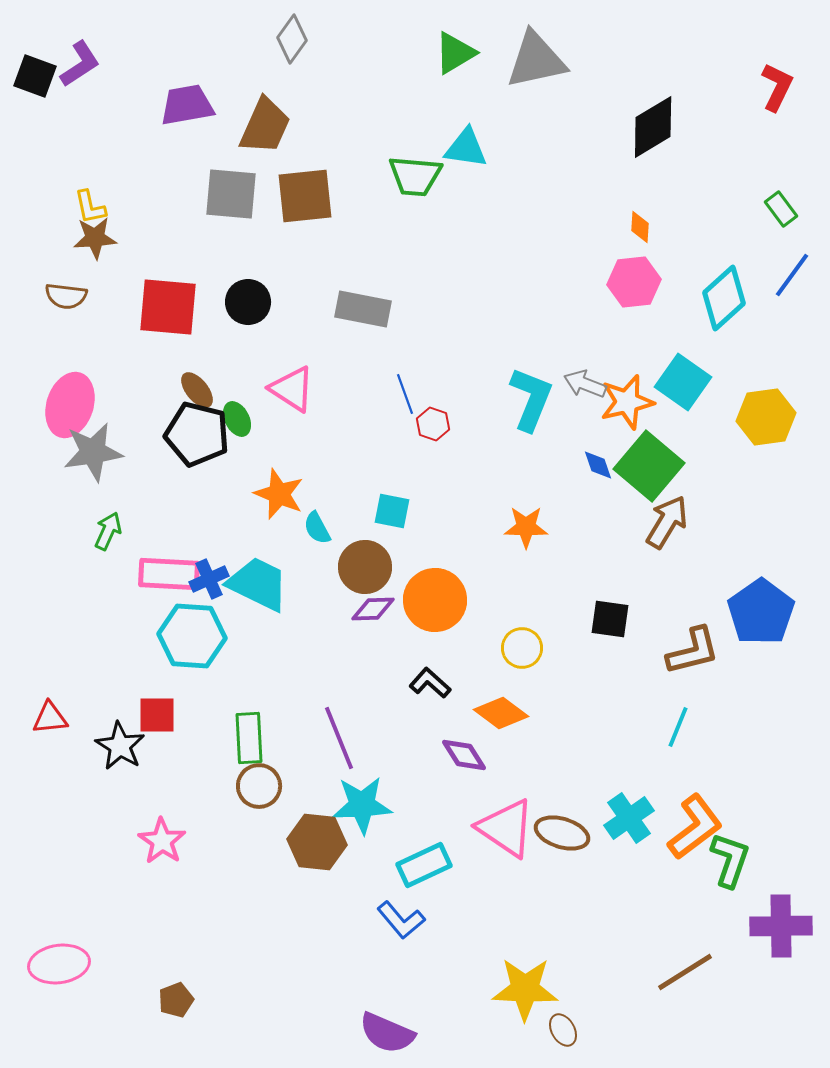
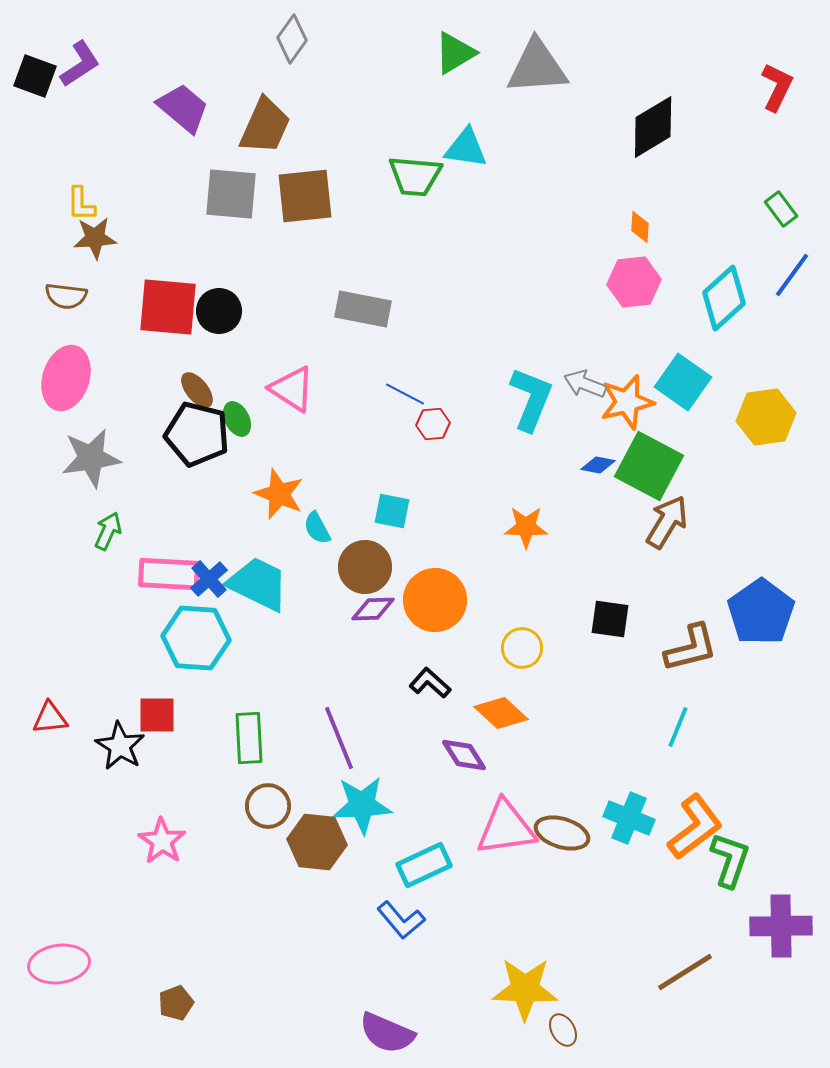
gray triangle at (536, 60): moved 1 px right, 7 px down; rotated 8 degrees clockwise
purple trapezoid at (187, 105): moved 4 px left, 3 px down; rotated 50 degrees clockwise
yellow L-shape at (90, 207): moved 9 px left, 3 px up; rotated 12 degrees clockwise
black circle at (248, 302): moved 29 px left, 9 px down
blue line at (405, 394): rotated 42 degrees counterclockwise
pink ellipse at (70, 405): moved 4 px left, 27 px up
red hexagon at (433, 424): rotated 24 degrees counterclockwise
gray star at (93, 452): moved 2 px left, 6 px down
blue diamond at (598, 465): rotated 60 degrees counterclockwise
green square at (649, 466): rotated 12 degrees counterclockwise
blue cross at (209, 579): rotated 18 degrees counterclockwise
cyan hexagon at (192, 636): moved 4 px right, 2 px down
brown L-shape at (693, 651): moved 2 px left, 3 px up
orange diamond at (501, 713): rotated 6 degrees clockwise
brown circle at (259, 786): moved 9 px right, 20 px down
cyan cross at (629, 818): rotated 33 degrees counterclockwise
pink triangle at (506, 828): rotated 42 degrees counterclockwise
brown pentagon at (176, 1000): moved 3 px down
